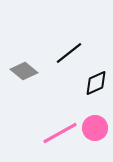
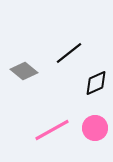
pink line: moved 8 px left, 3 px up
